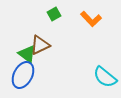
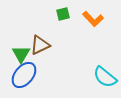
green square: moved 9 px right; rotated 16 degrees clockwise
orange L-shape: moved 2 px right
green triangle: moved 6 px left; rotated 24 degrees clockwise
blue ellipse: moved 1 px right; rotated 12 degrees clockwise
